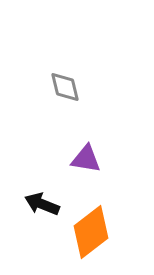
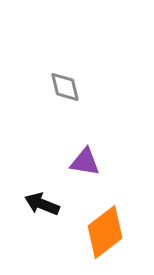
purple triangle: moved 1 px left, 3 px down
orange diamond: moved 14 px right
